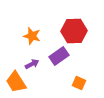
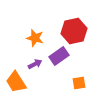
red hexagon: rotated 10 degrees counterclockwise
orange star: moved 3 px right, 2 px down
purple arrow: moved 3 px right
orange square: rotated 32 degrees counterclockwise
